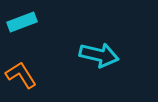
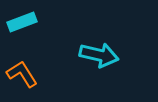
orange L-shape: moved 1 px right, 1 px up
